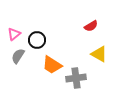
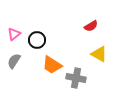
gray semicircle: moved 4 px left, 5 px down
gray cross: rotated 18 degrees clockwise
